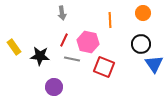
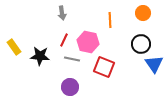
purple circle: moved 16 px right
